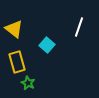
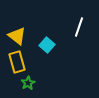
yellow triangle: moved 3 px right, 7 px down
green star: rotated 16 degrees clockwise
